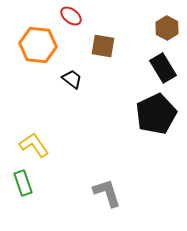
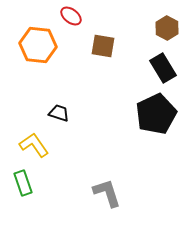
black trapezoid: moved 13 px left, 34 px down; rotated 20 degrees counterclockwise
